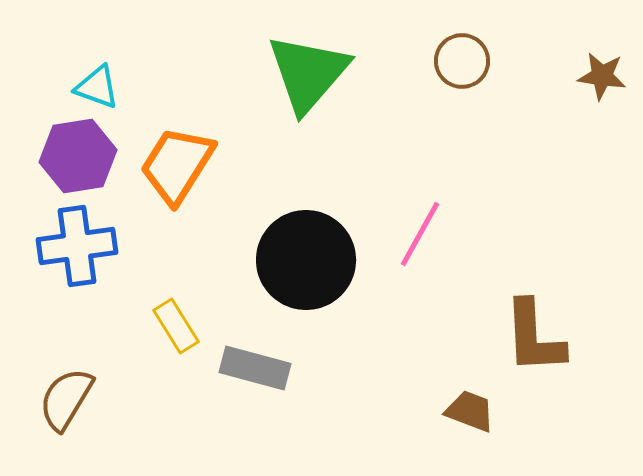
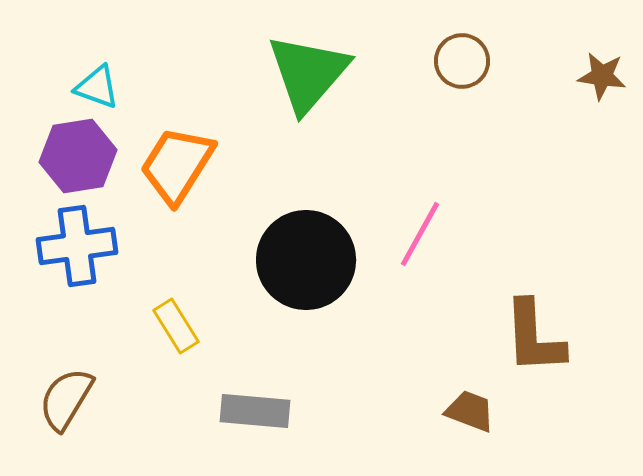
gray rectangle: moved 43 px down; rotated 10 degrees counterclockwise
